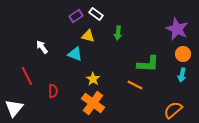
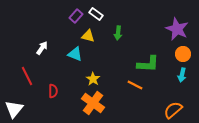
purple rectangle: rotated 16 degrees counterclockwise
white arrow: moved 1 px down; rotated 72 degrees clockwise
white triangle: moved 1 px down
